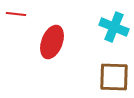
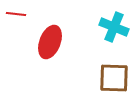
red ellipse: moved 2 px left
brown square: moved 1 px down
